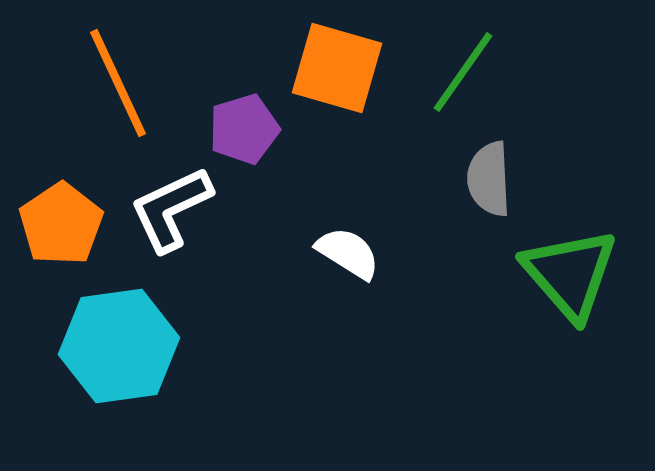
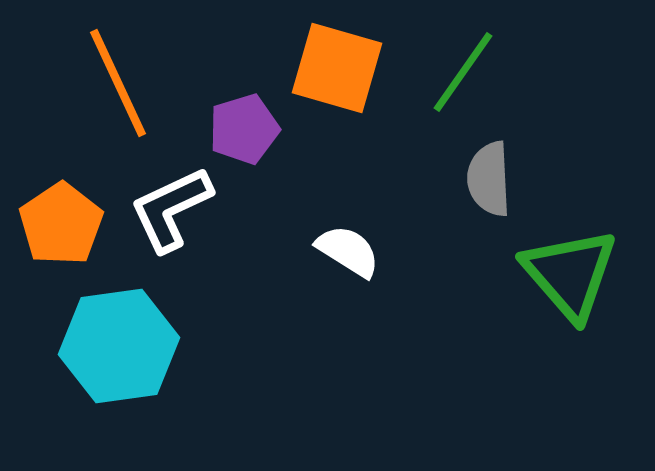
white semicircle: moved 2 px up
